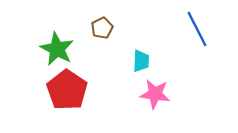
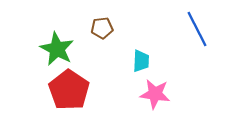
brown pentagon: rotated 20 degrees clockwise
red pentagon: moved 2 px right
